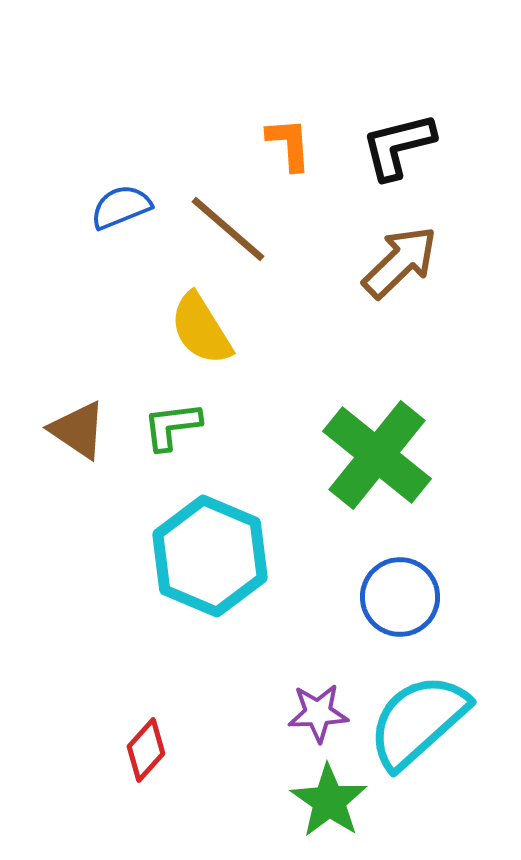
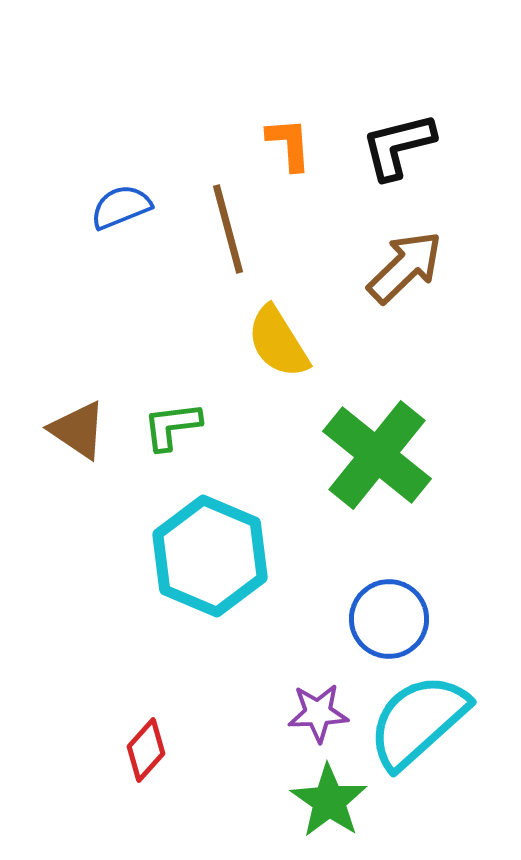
brown line: rotated 34 degrees clockwise
brown arrow: moved 5 px right, 5 px down
yellow semicircle: moved 77 px right, 13 px down
blue circle: moved 11 px left, 22 px down
